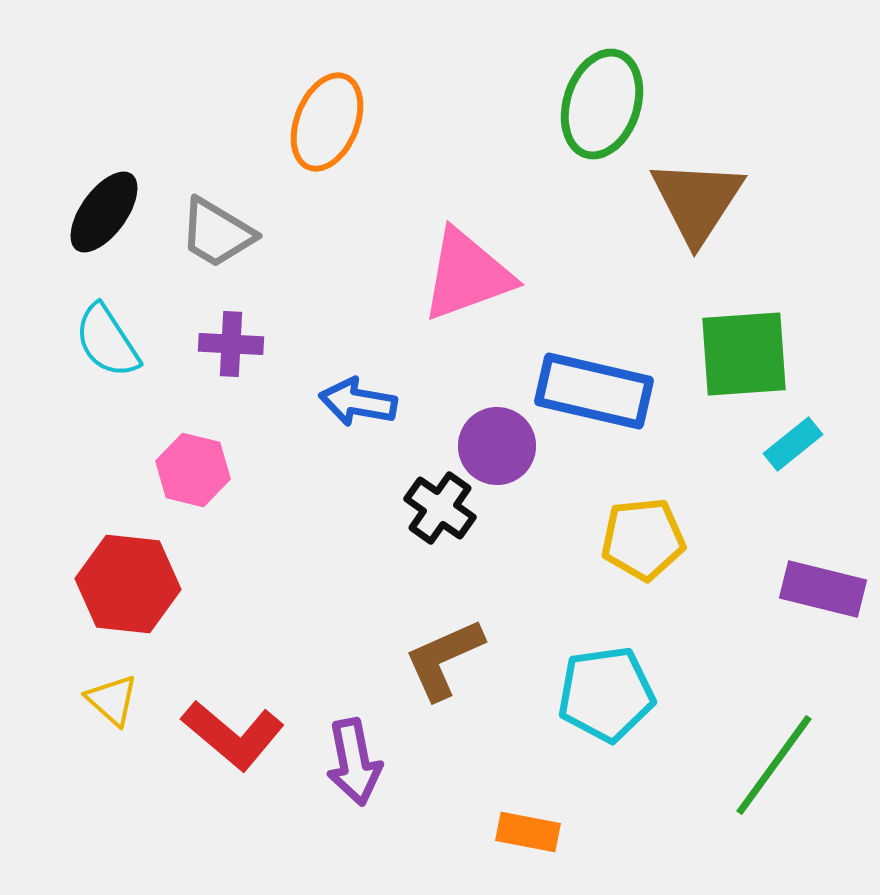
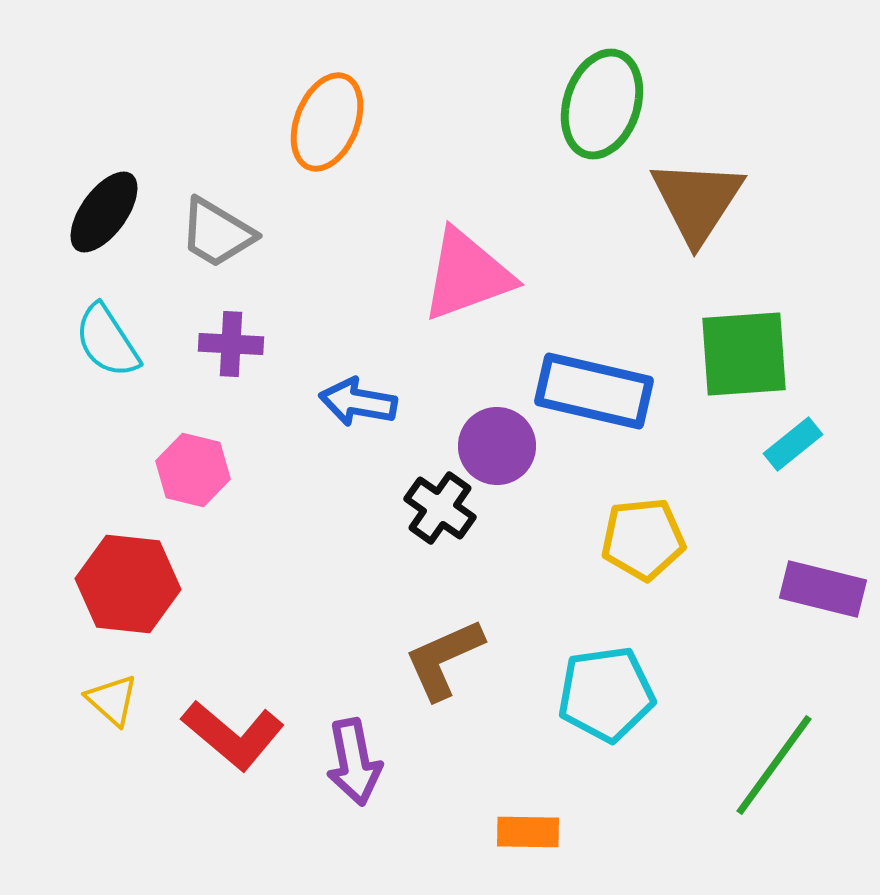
orange rectangle: rotated 10 degrees counterclockwise
